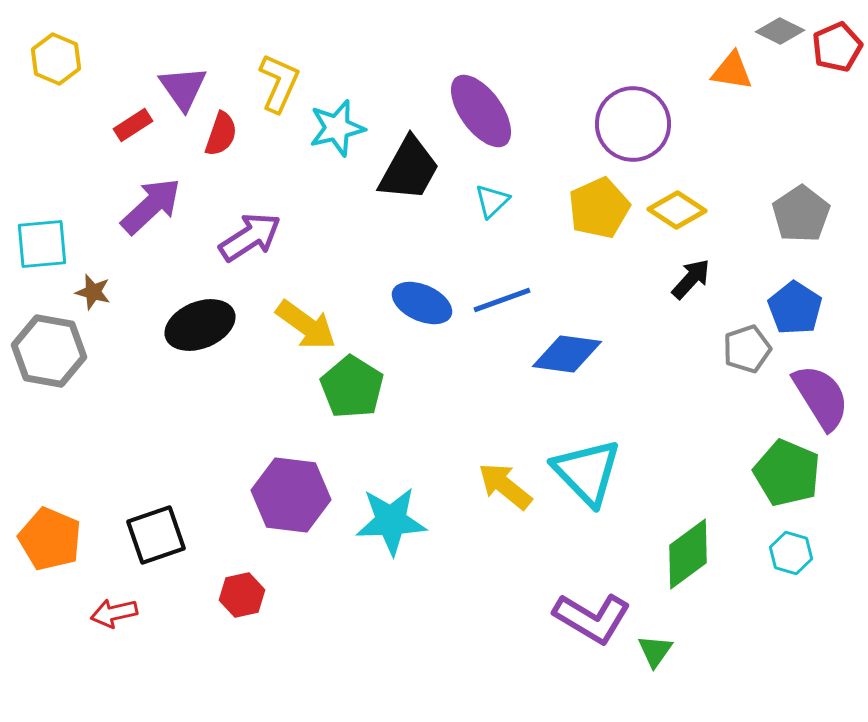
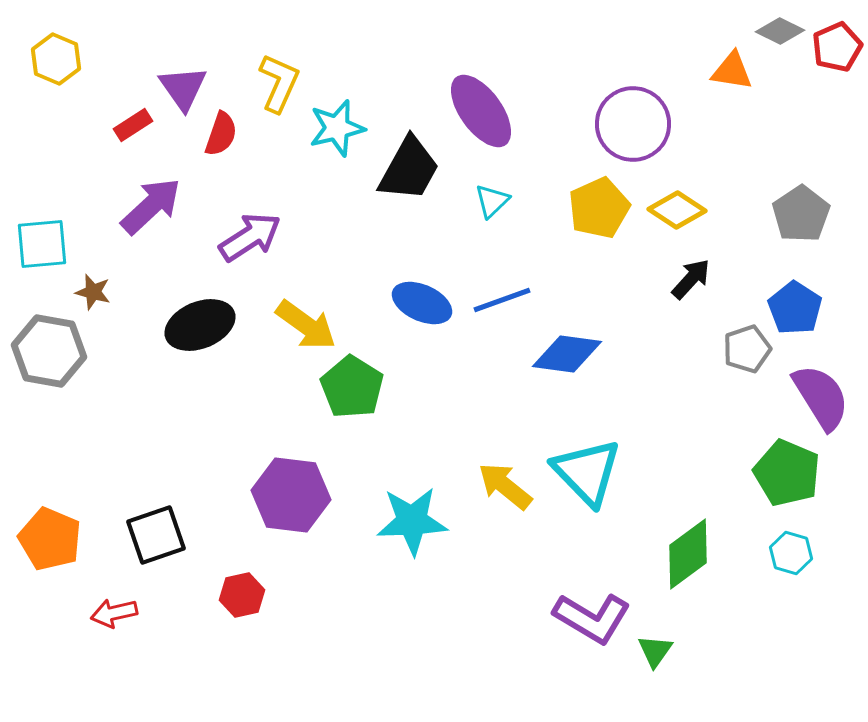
cyan star at (391, 521): moved 21 px right
